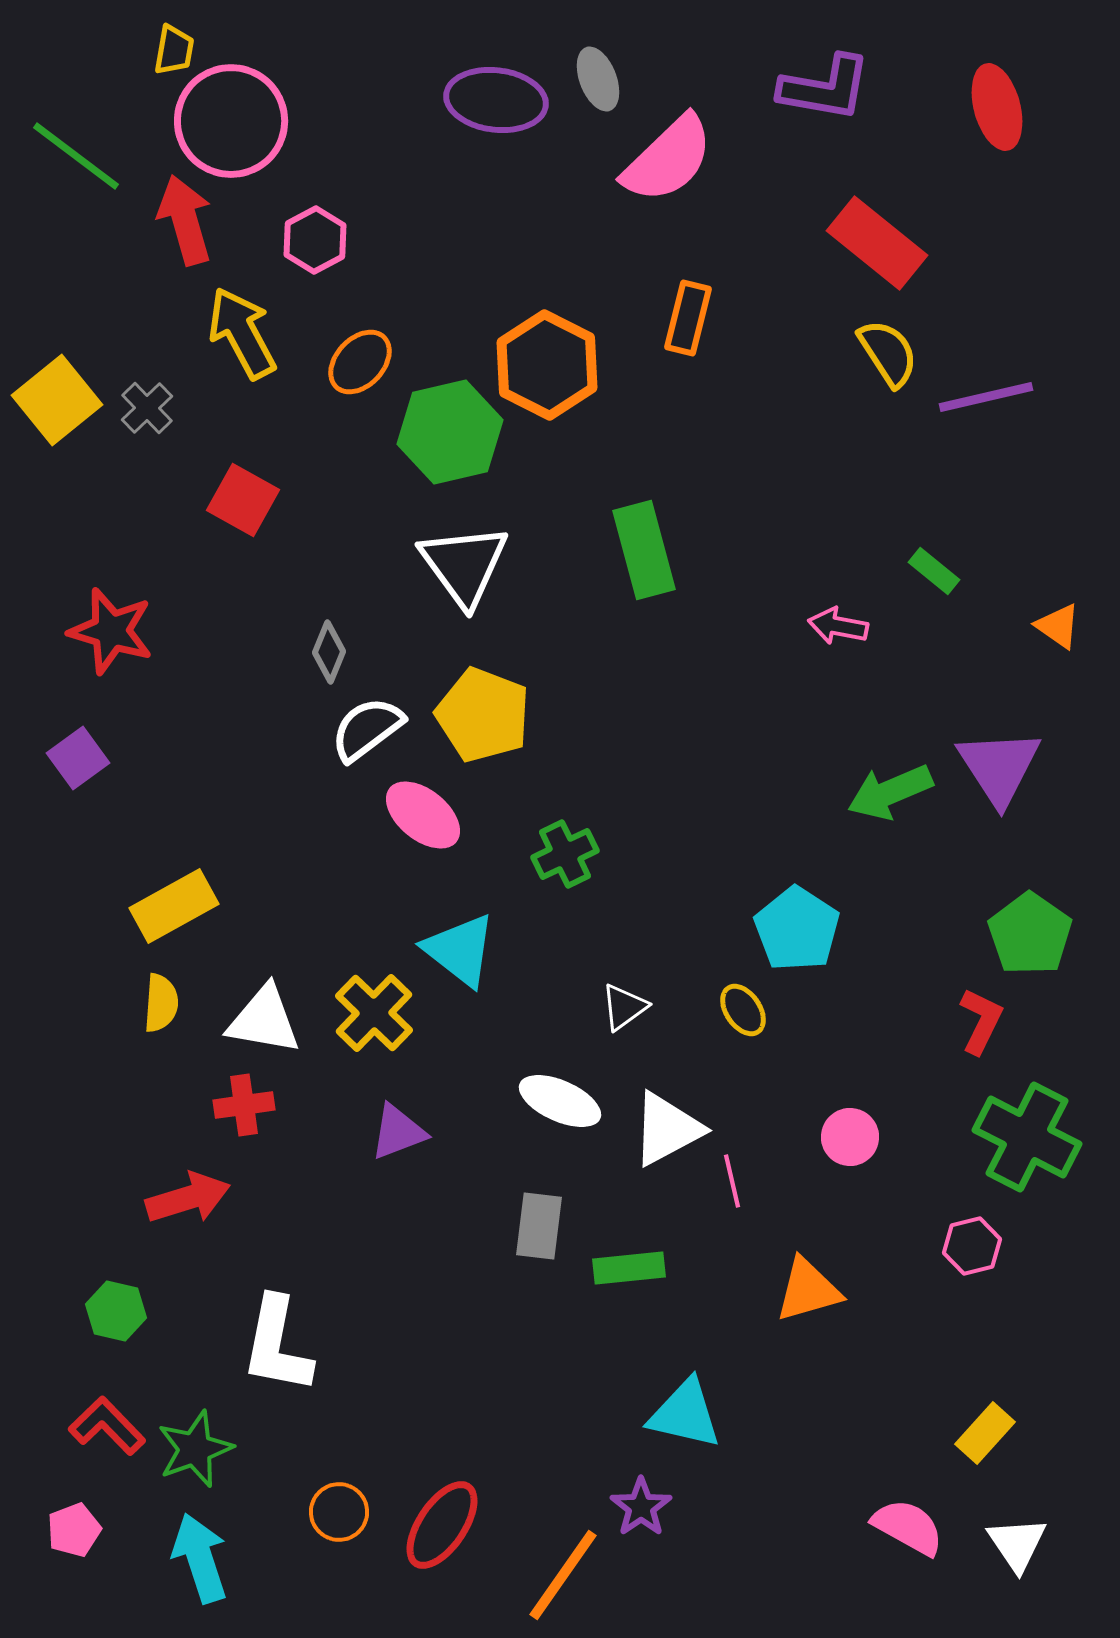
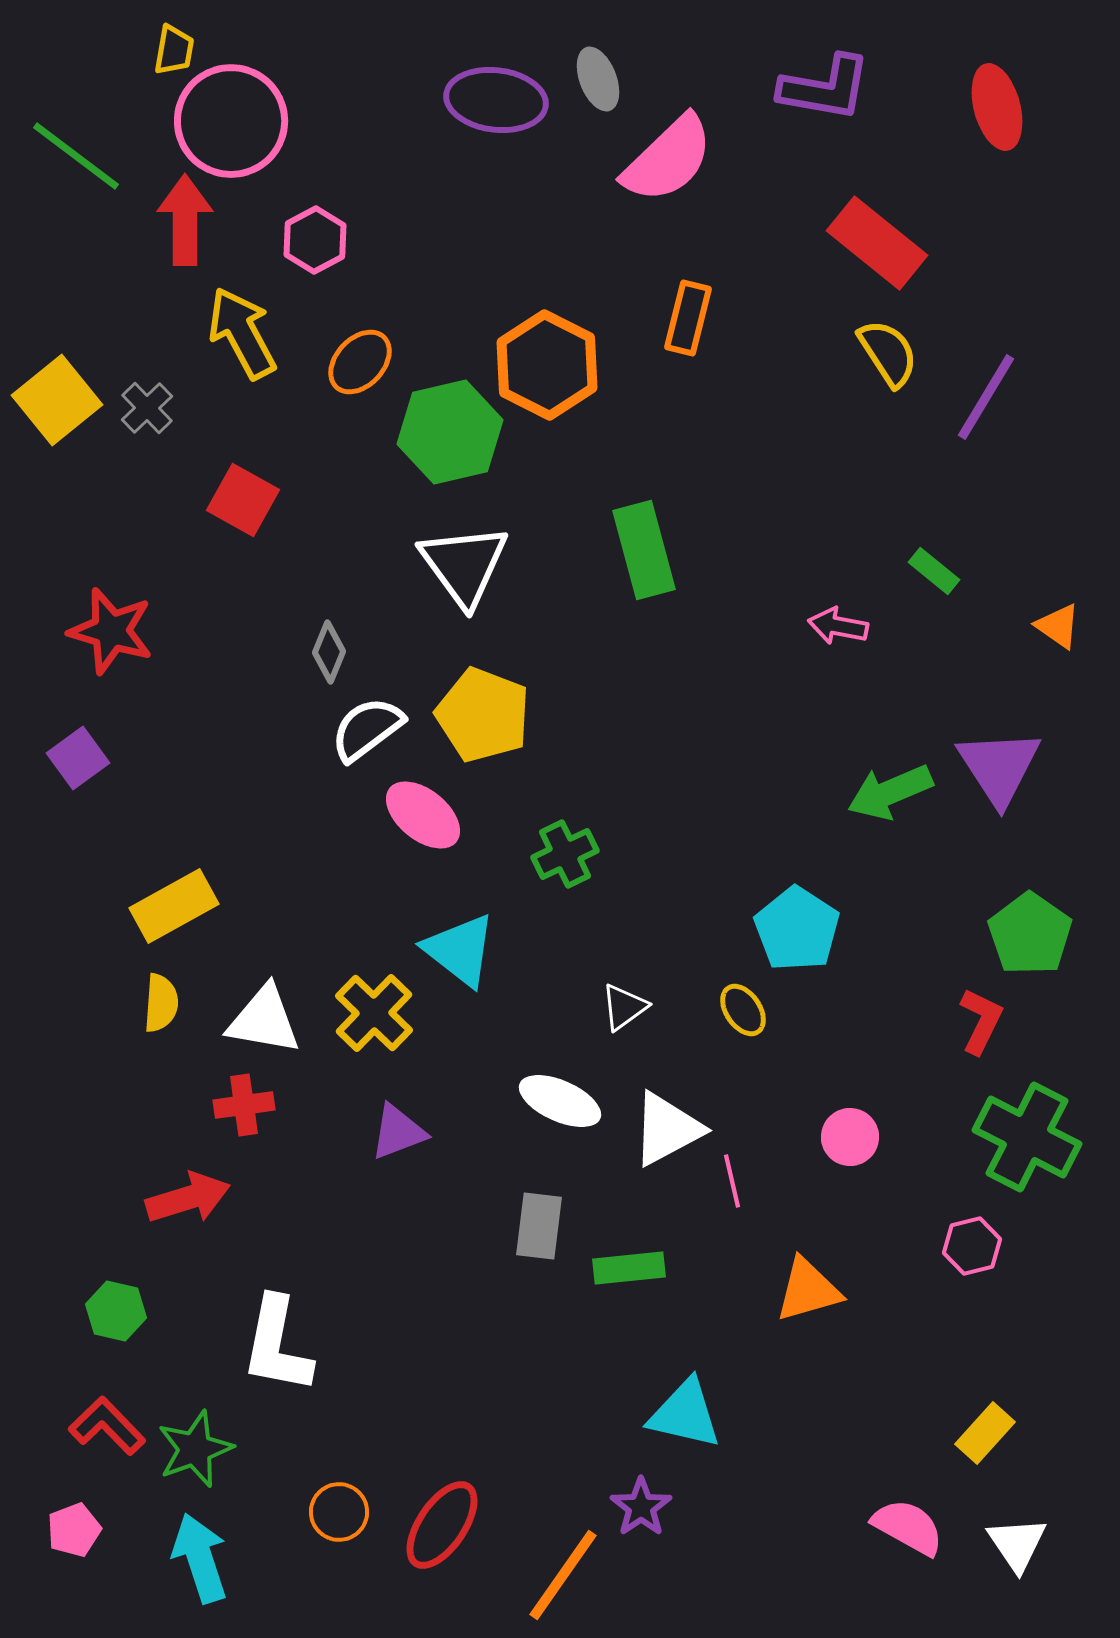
red arrow at (185, 220): rotated 16 degrees clockwise
purple line at (986, 397): rotated 46 degrees counterclockwise
